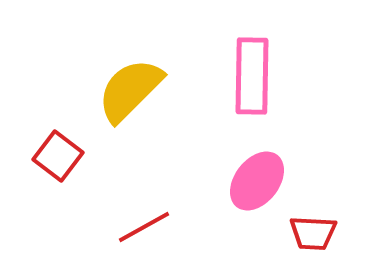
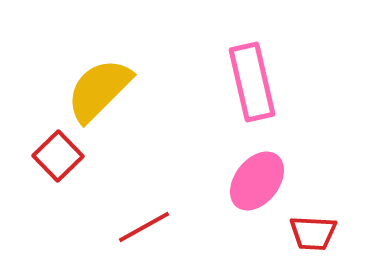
pink rectangle: moved 6 px down; rotated 14 degrees counterclockwise
yellow semicircle: moved 31 px left
red square: rotated 9 degrees clockwise
